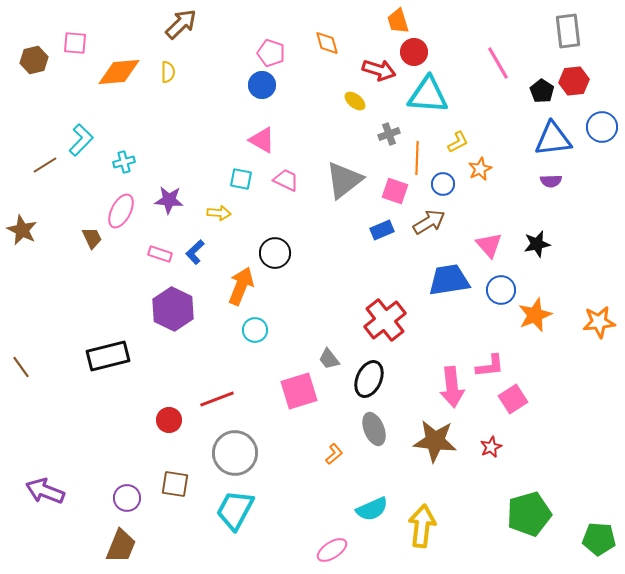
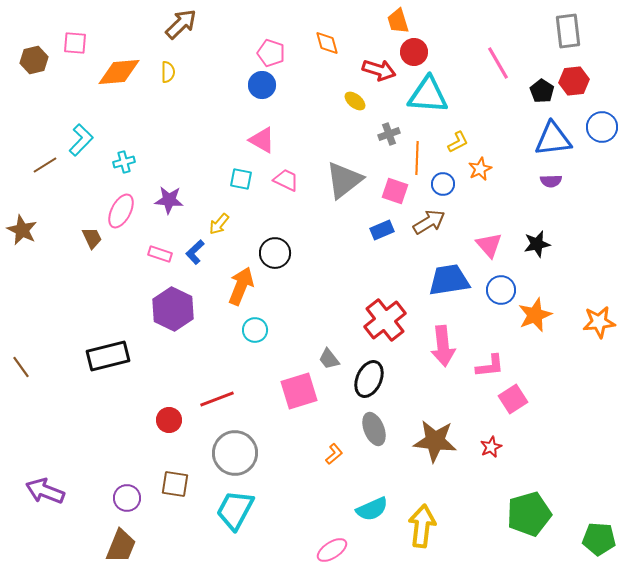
yellow arrow at (219, 213): moved 11 px down; rotated 125 degrees clockwise
pink arrow at (452, 387): moved 9 px left, 41 px up
